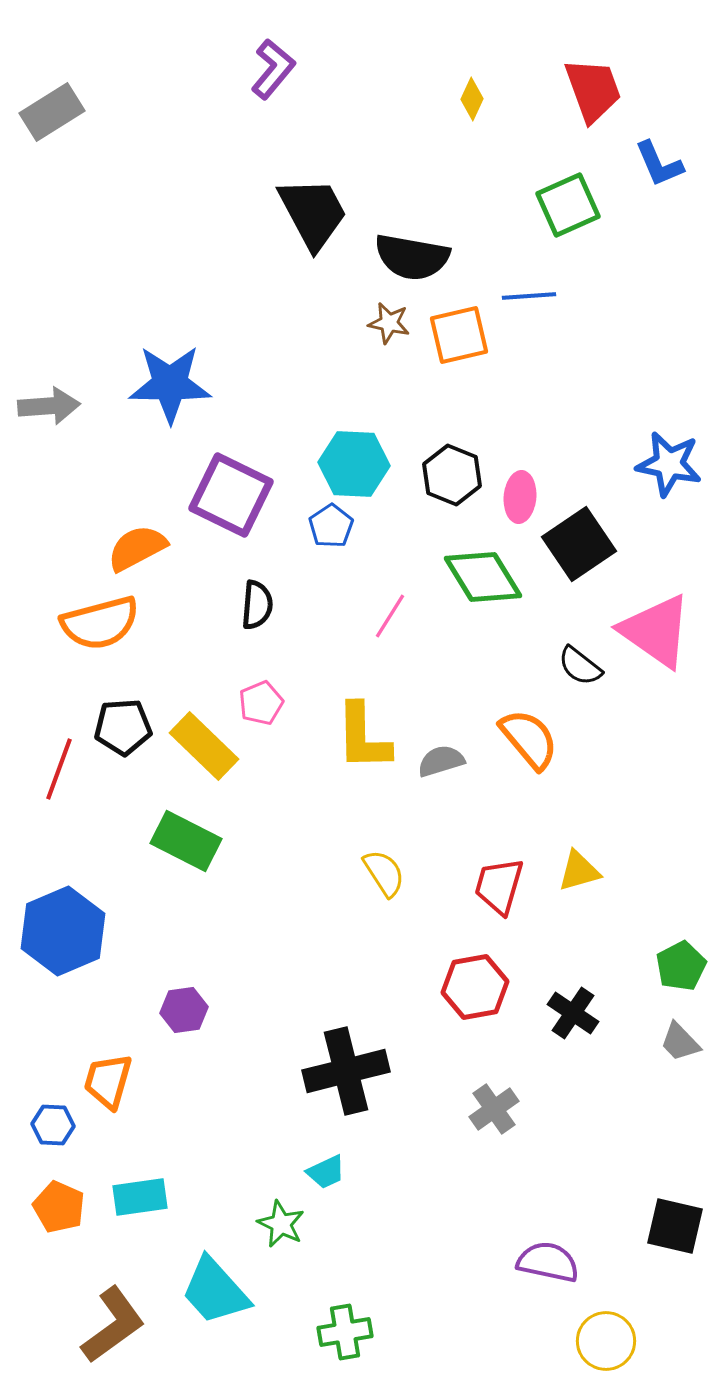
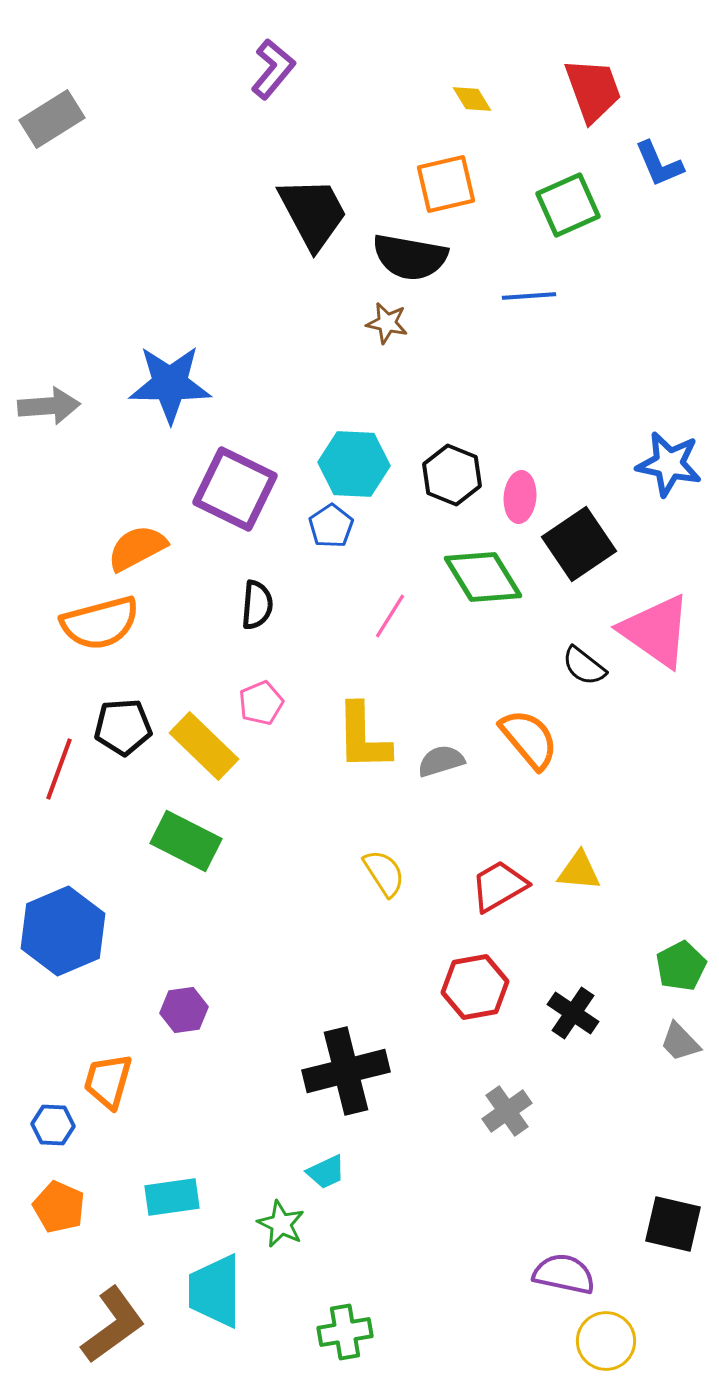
yellow diamond at (472, 99): rotated 57 degrees counterclockwise
gray rectangle at (52, 112): moved 7 px down
black semicircle at (412, 257): moved 2 px left
brown star at (389, 323): moved 2 px left
orange square at (459, 335): moved 13 px left, 151 px up
purple square at (231, 495): moved 4 px right, 6 px up
black semicircle at (580, 666): moved 4 px right
yellow triangle at (579, 871): rotated 21 degrees clockwise
red trapezoid at (499, 886): rotated 44 degrees clockwise
gray cross at (494, 1109): moved 13 px right, 2 px down
cyan rectangle at (140, 1197): moved 32 px right
black square at (675, 1226): moved 2 px left, 2 px up
purple semicircle at (548, 1262): moved 16 px right, 12 px down
cyan trapezoid at (215, 1291): rotated 42 degrees clockwise
